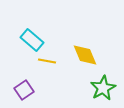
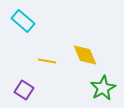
cyan rectangle: moved 9 px left, 19 px up
purple square: rotated 24 degrees counterclockwise
